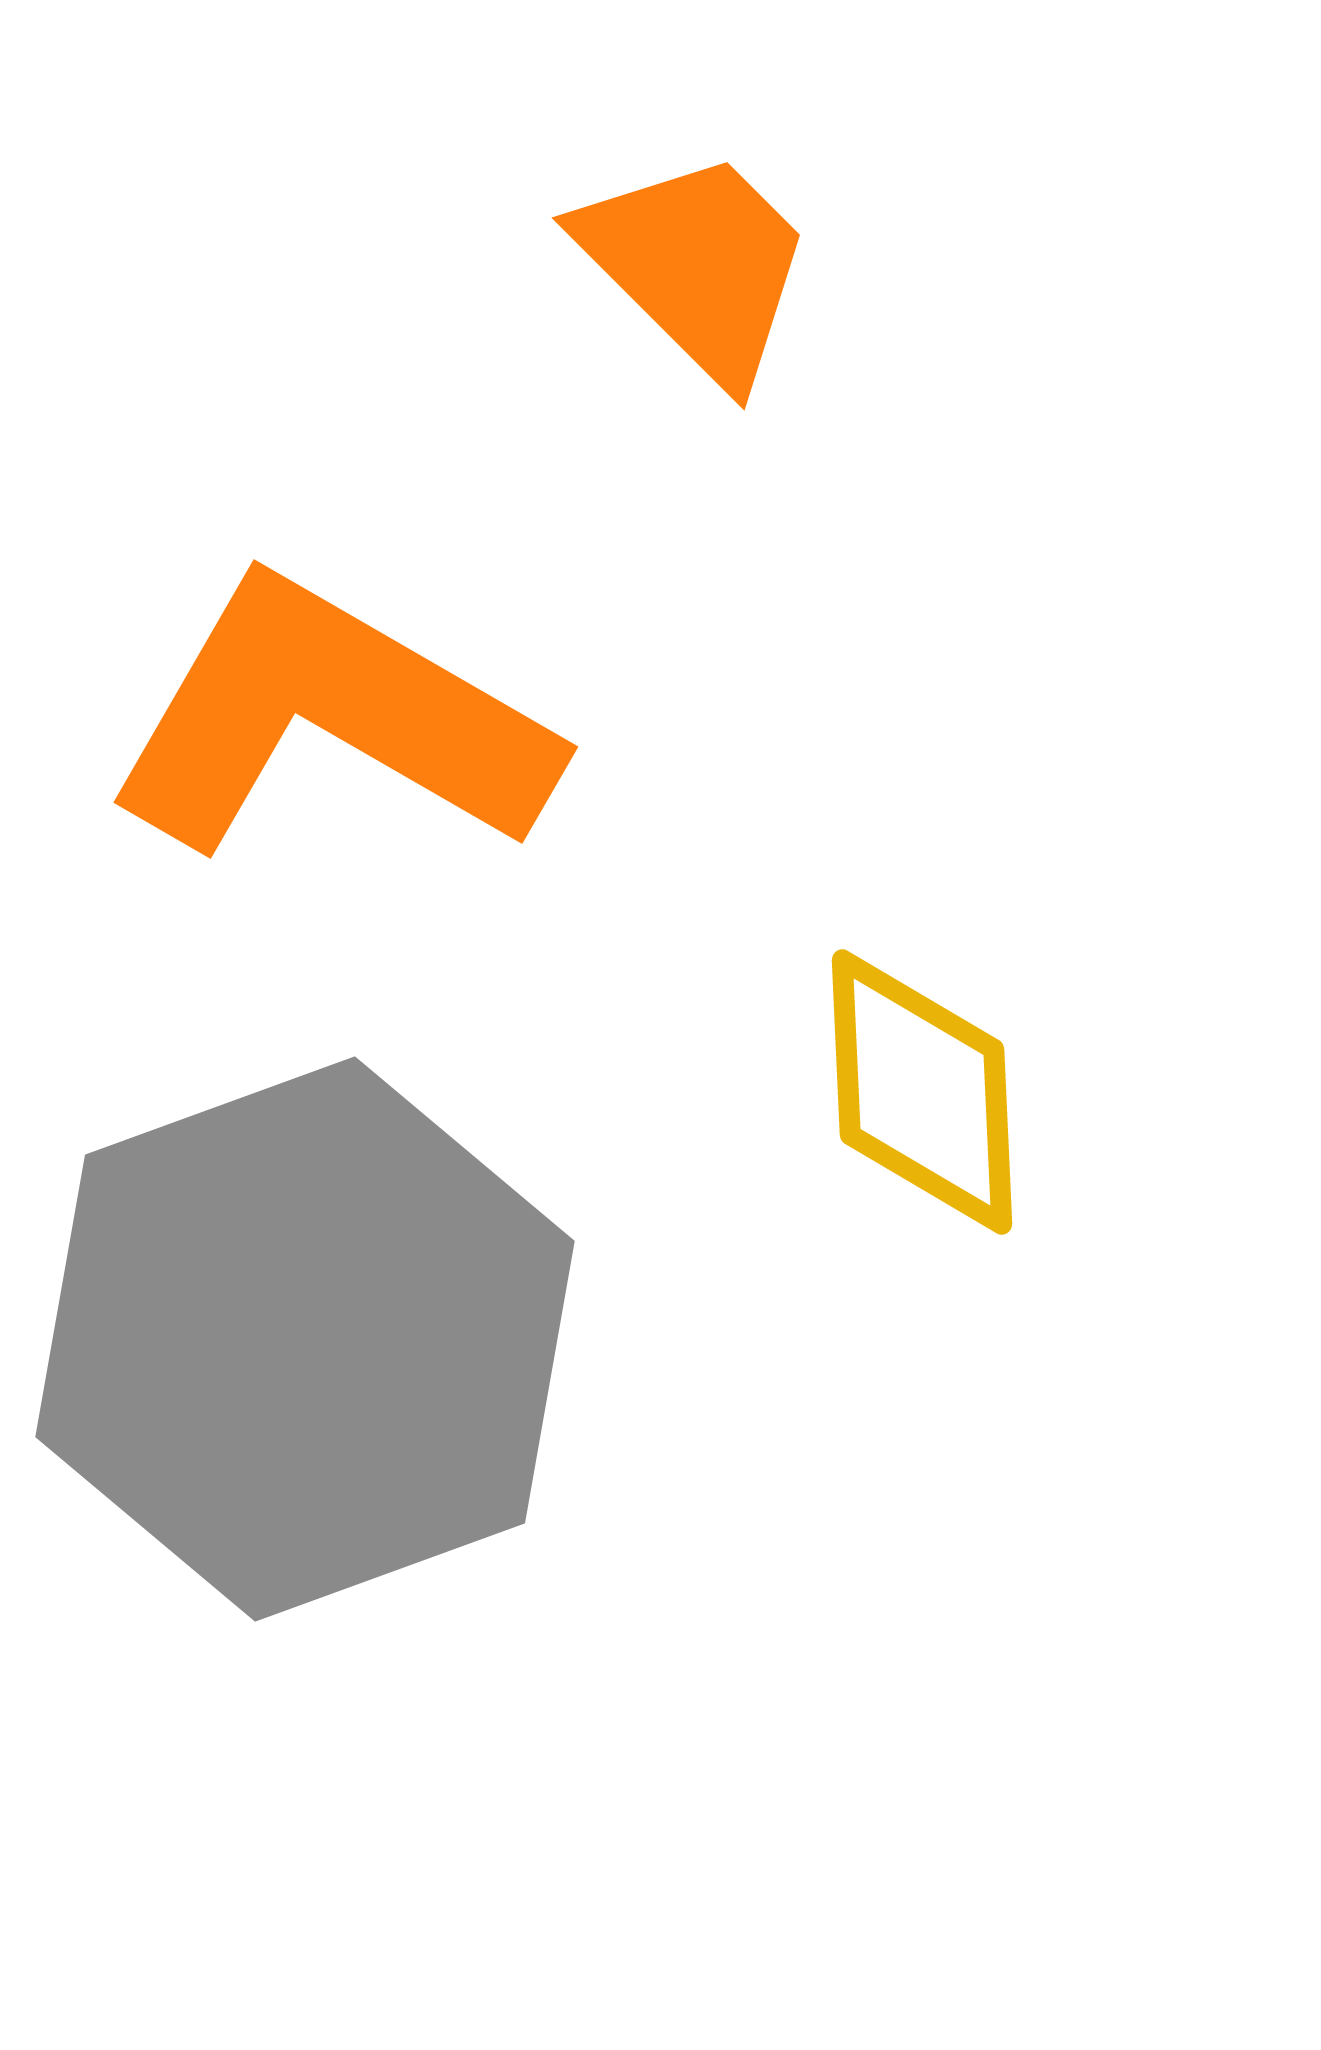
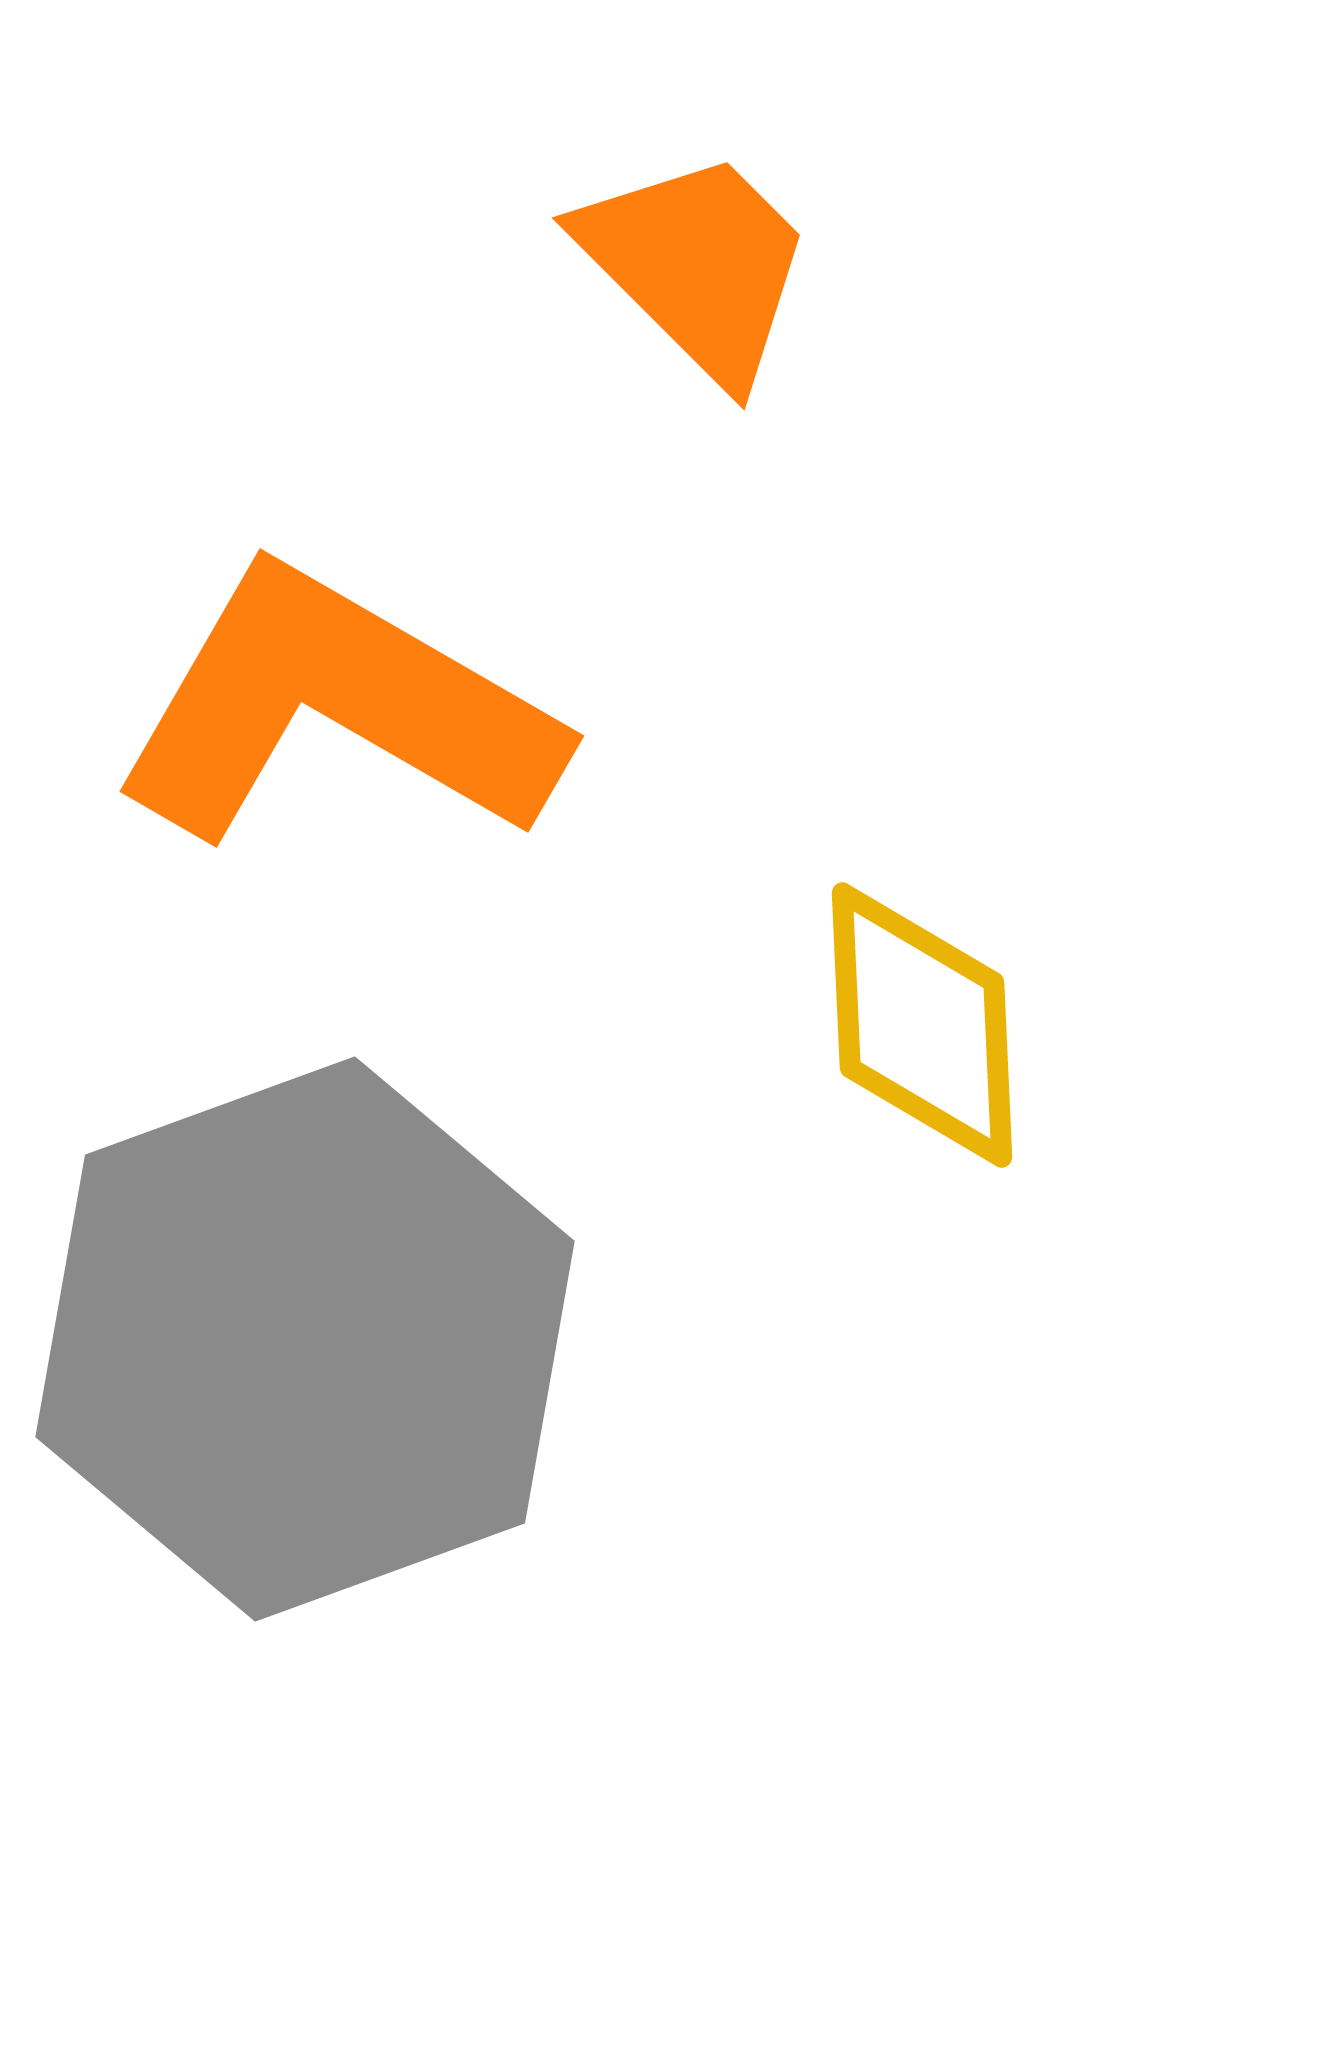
orange L-shape: moved 6 px right, 11 px up
yellow diamond: moved 67 px up
